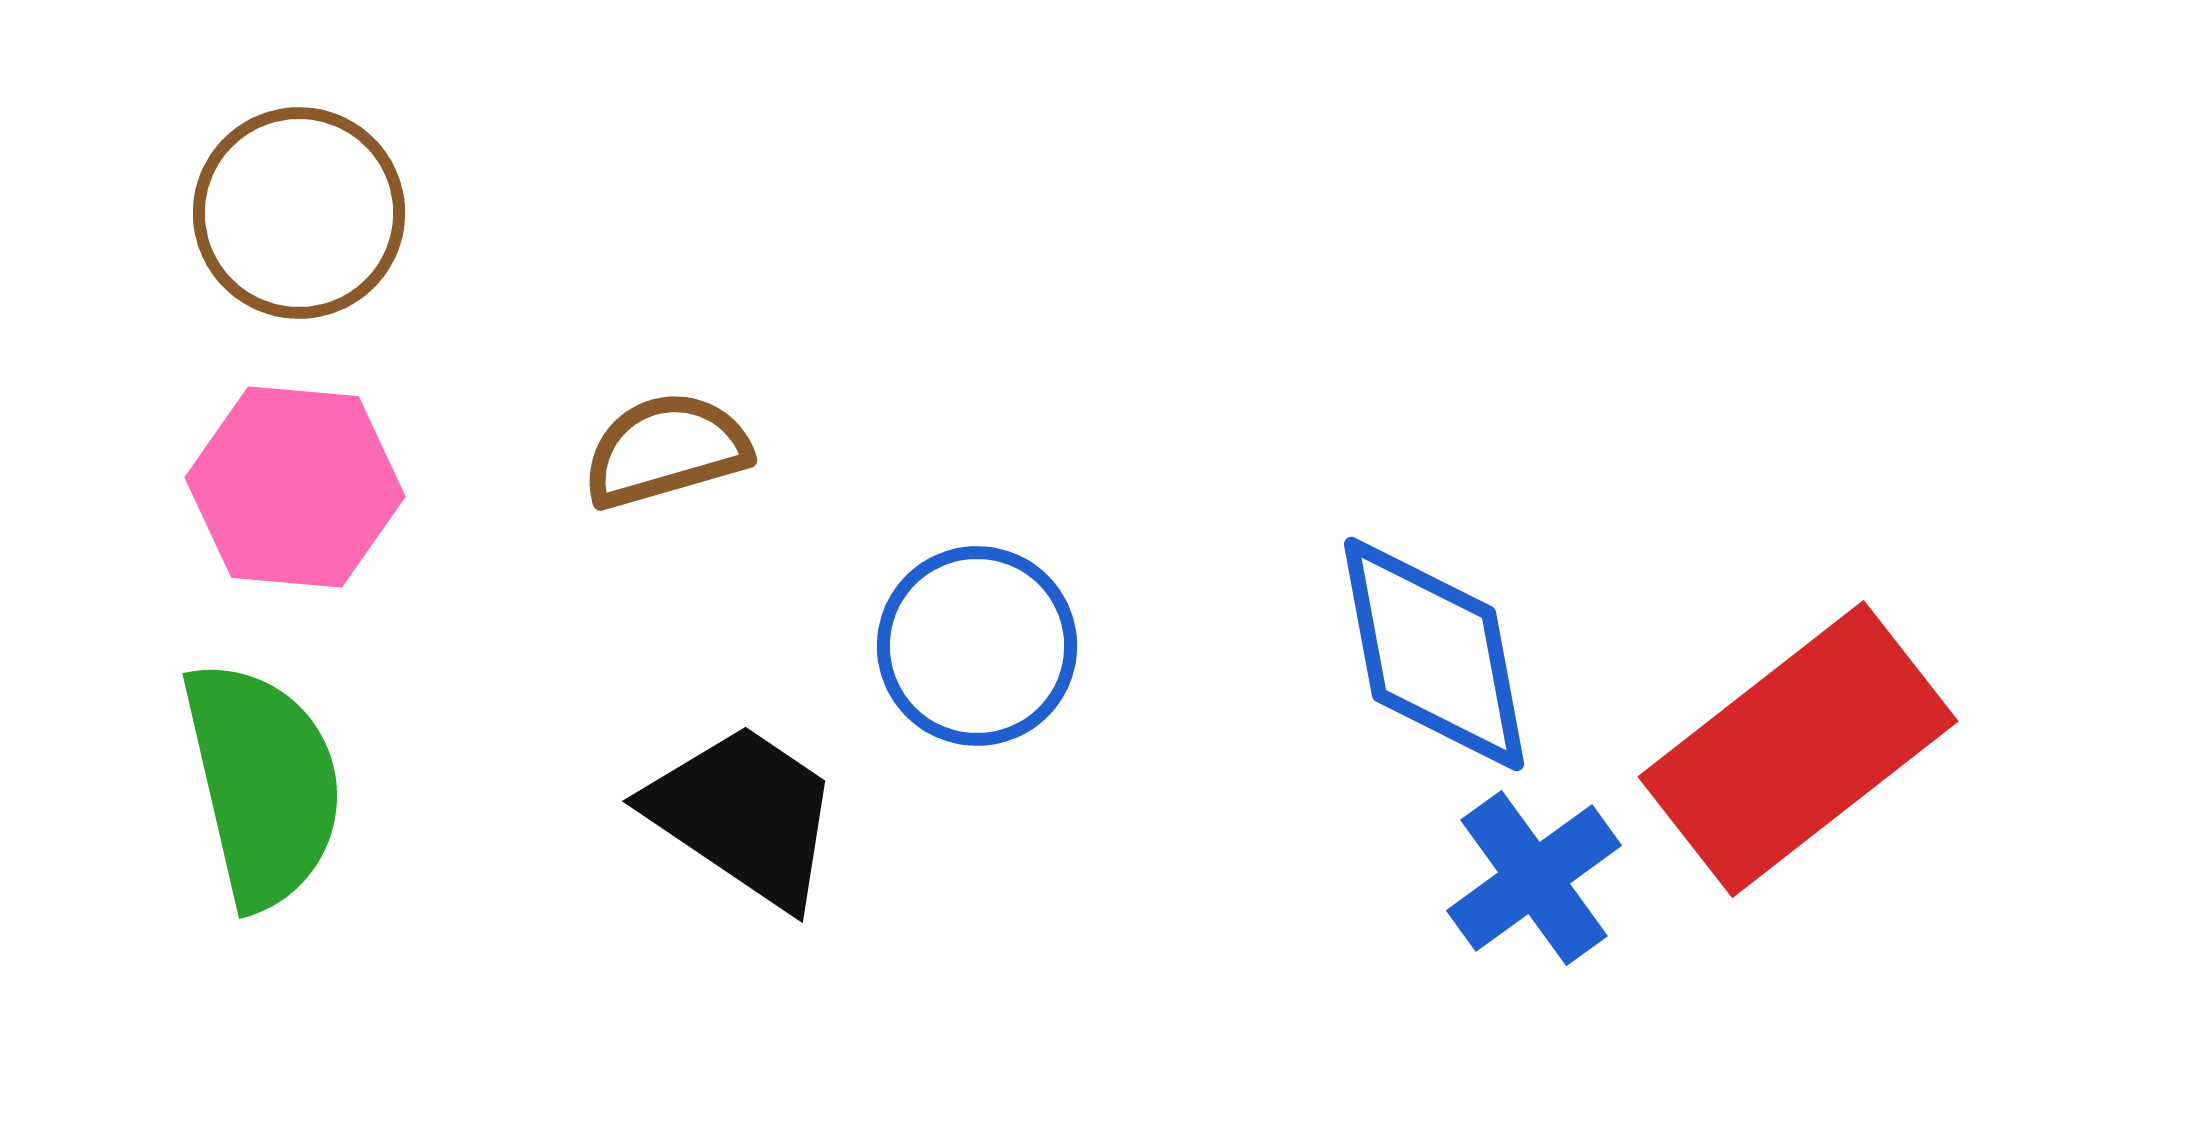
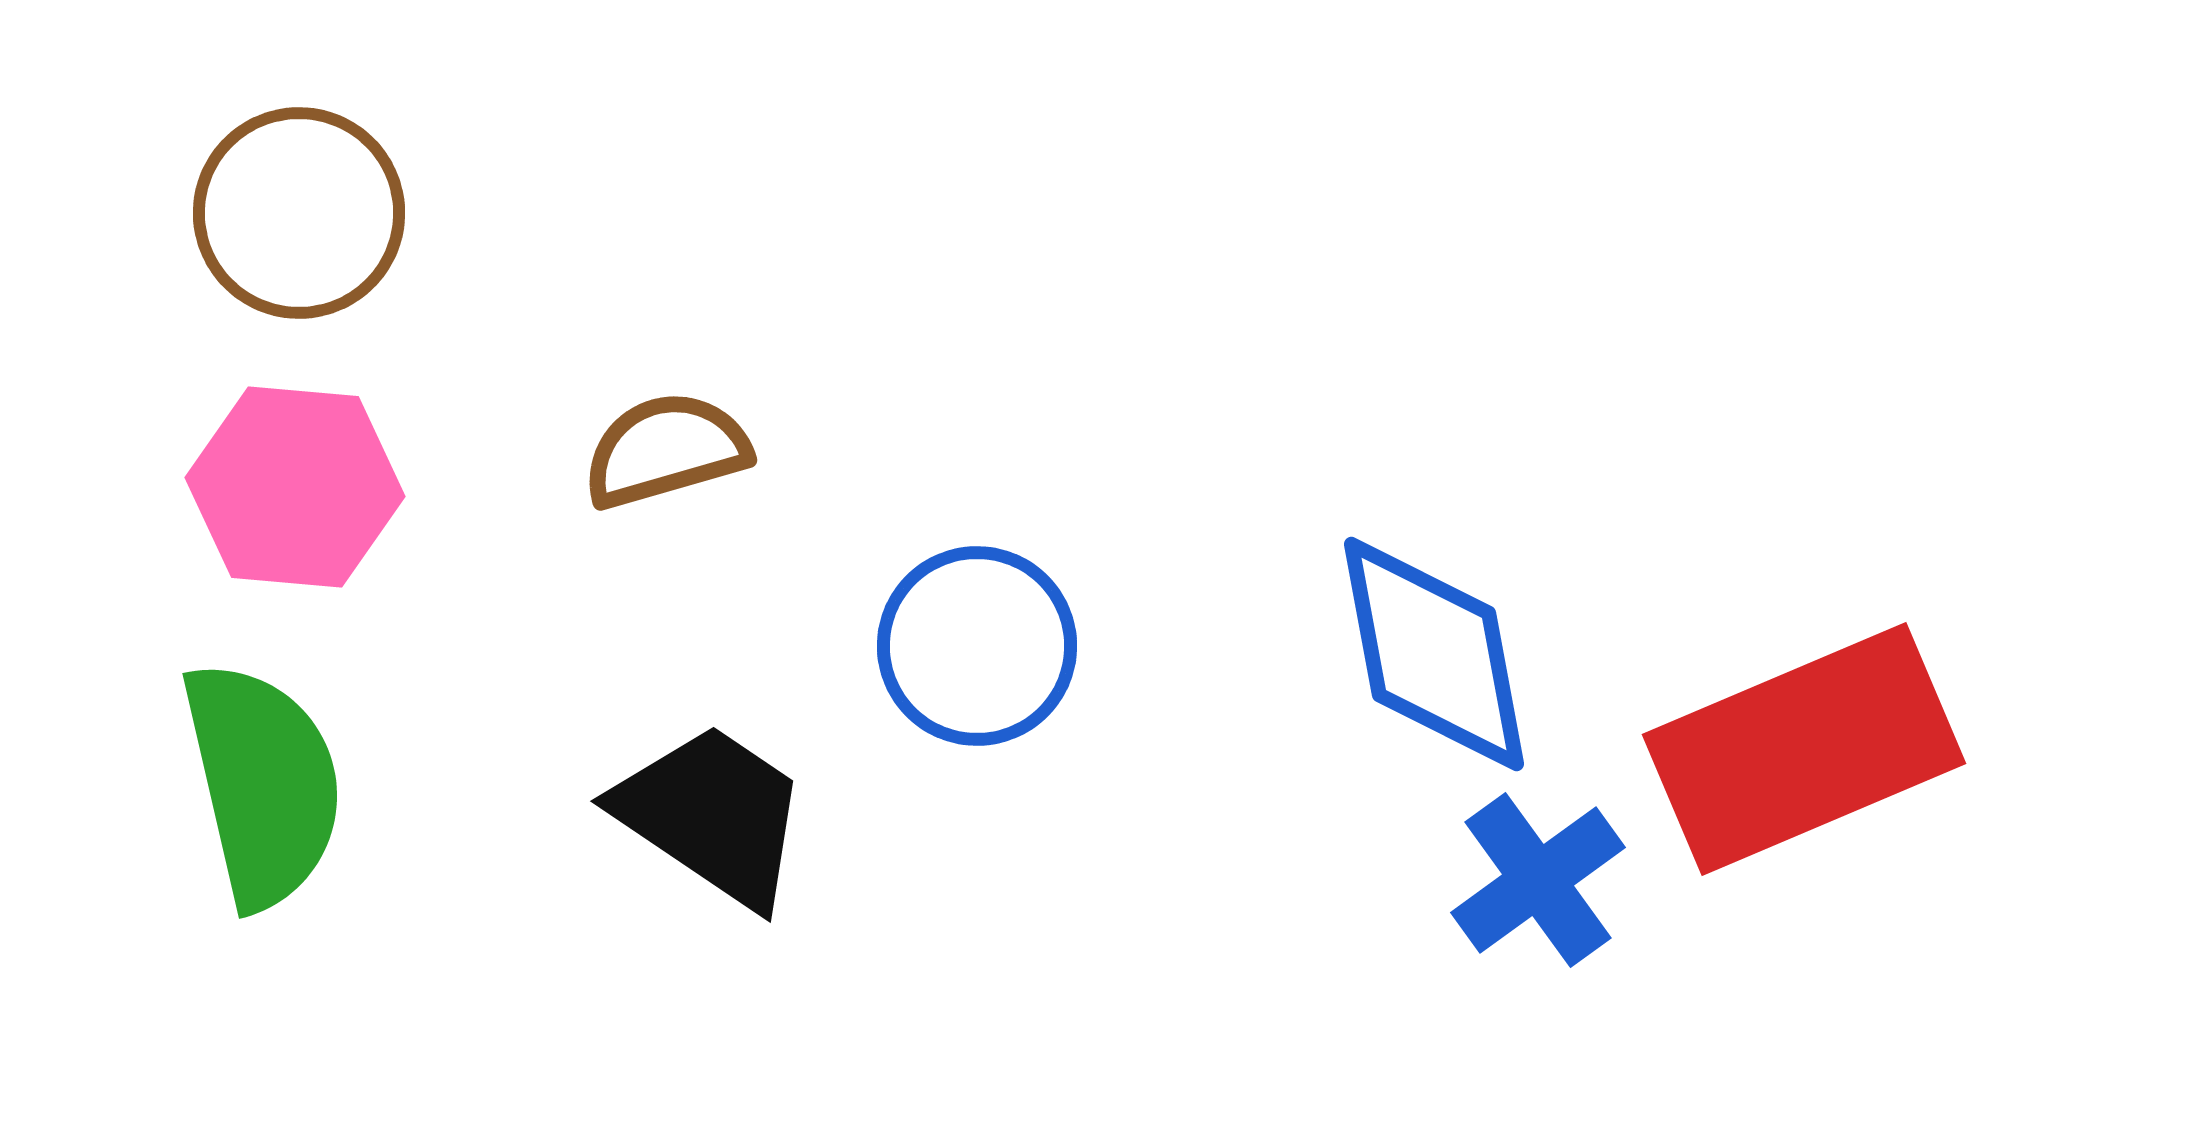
red rectangle: moved 6 px right; rotated 15 degrees clockwise
black trapezoid: moved 32 px left
blue cross: moved 4 px right, 2 px down
